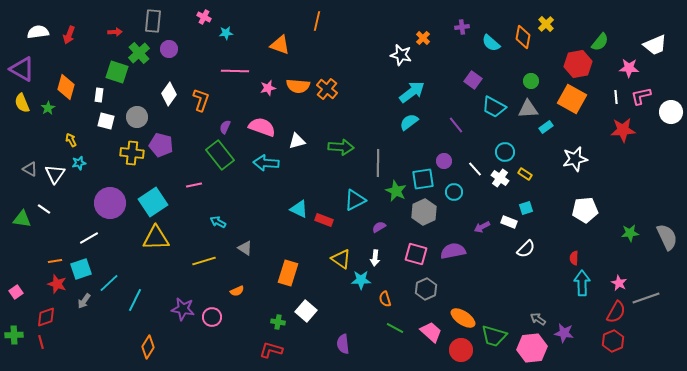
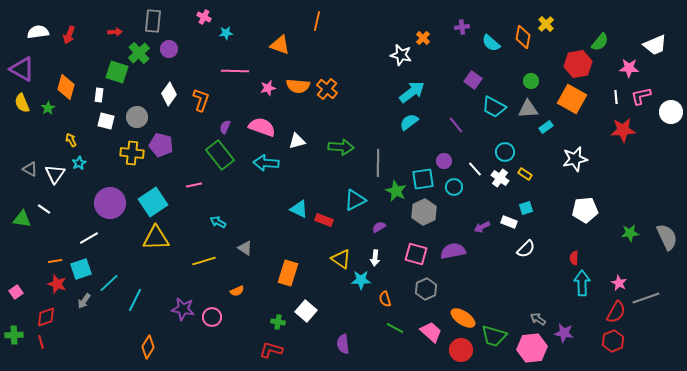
cyan star at (79, 163): rotated 16 degrees counterclockwise
cyan circle at (454, 192): moved 5 px up
